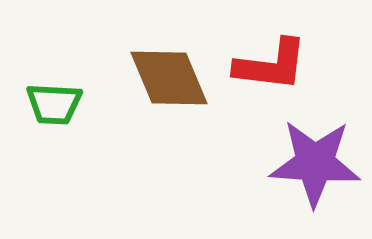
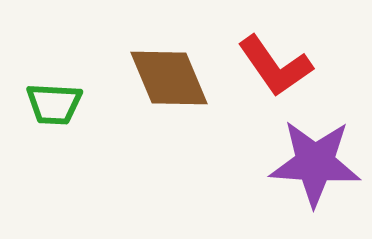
red L-shape: moved 4 px right, 1 px down; rotated 48 degrees clockwise
